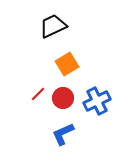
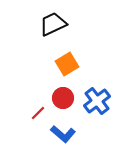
black trapezoid: moved 2 px up
red line: moved 19 px down
blue cross: rotated 12 degrees counterclockwise
blue L-shape: rotated 115 degrees counterclockwise
